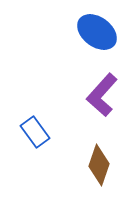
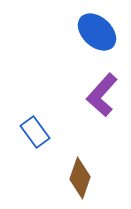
blue ellipse: rotated 6 degrees clockwise
brown diamond: moved 19 px left, 13 px down
